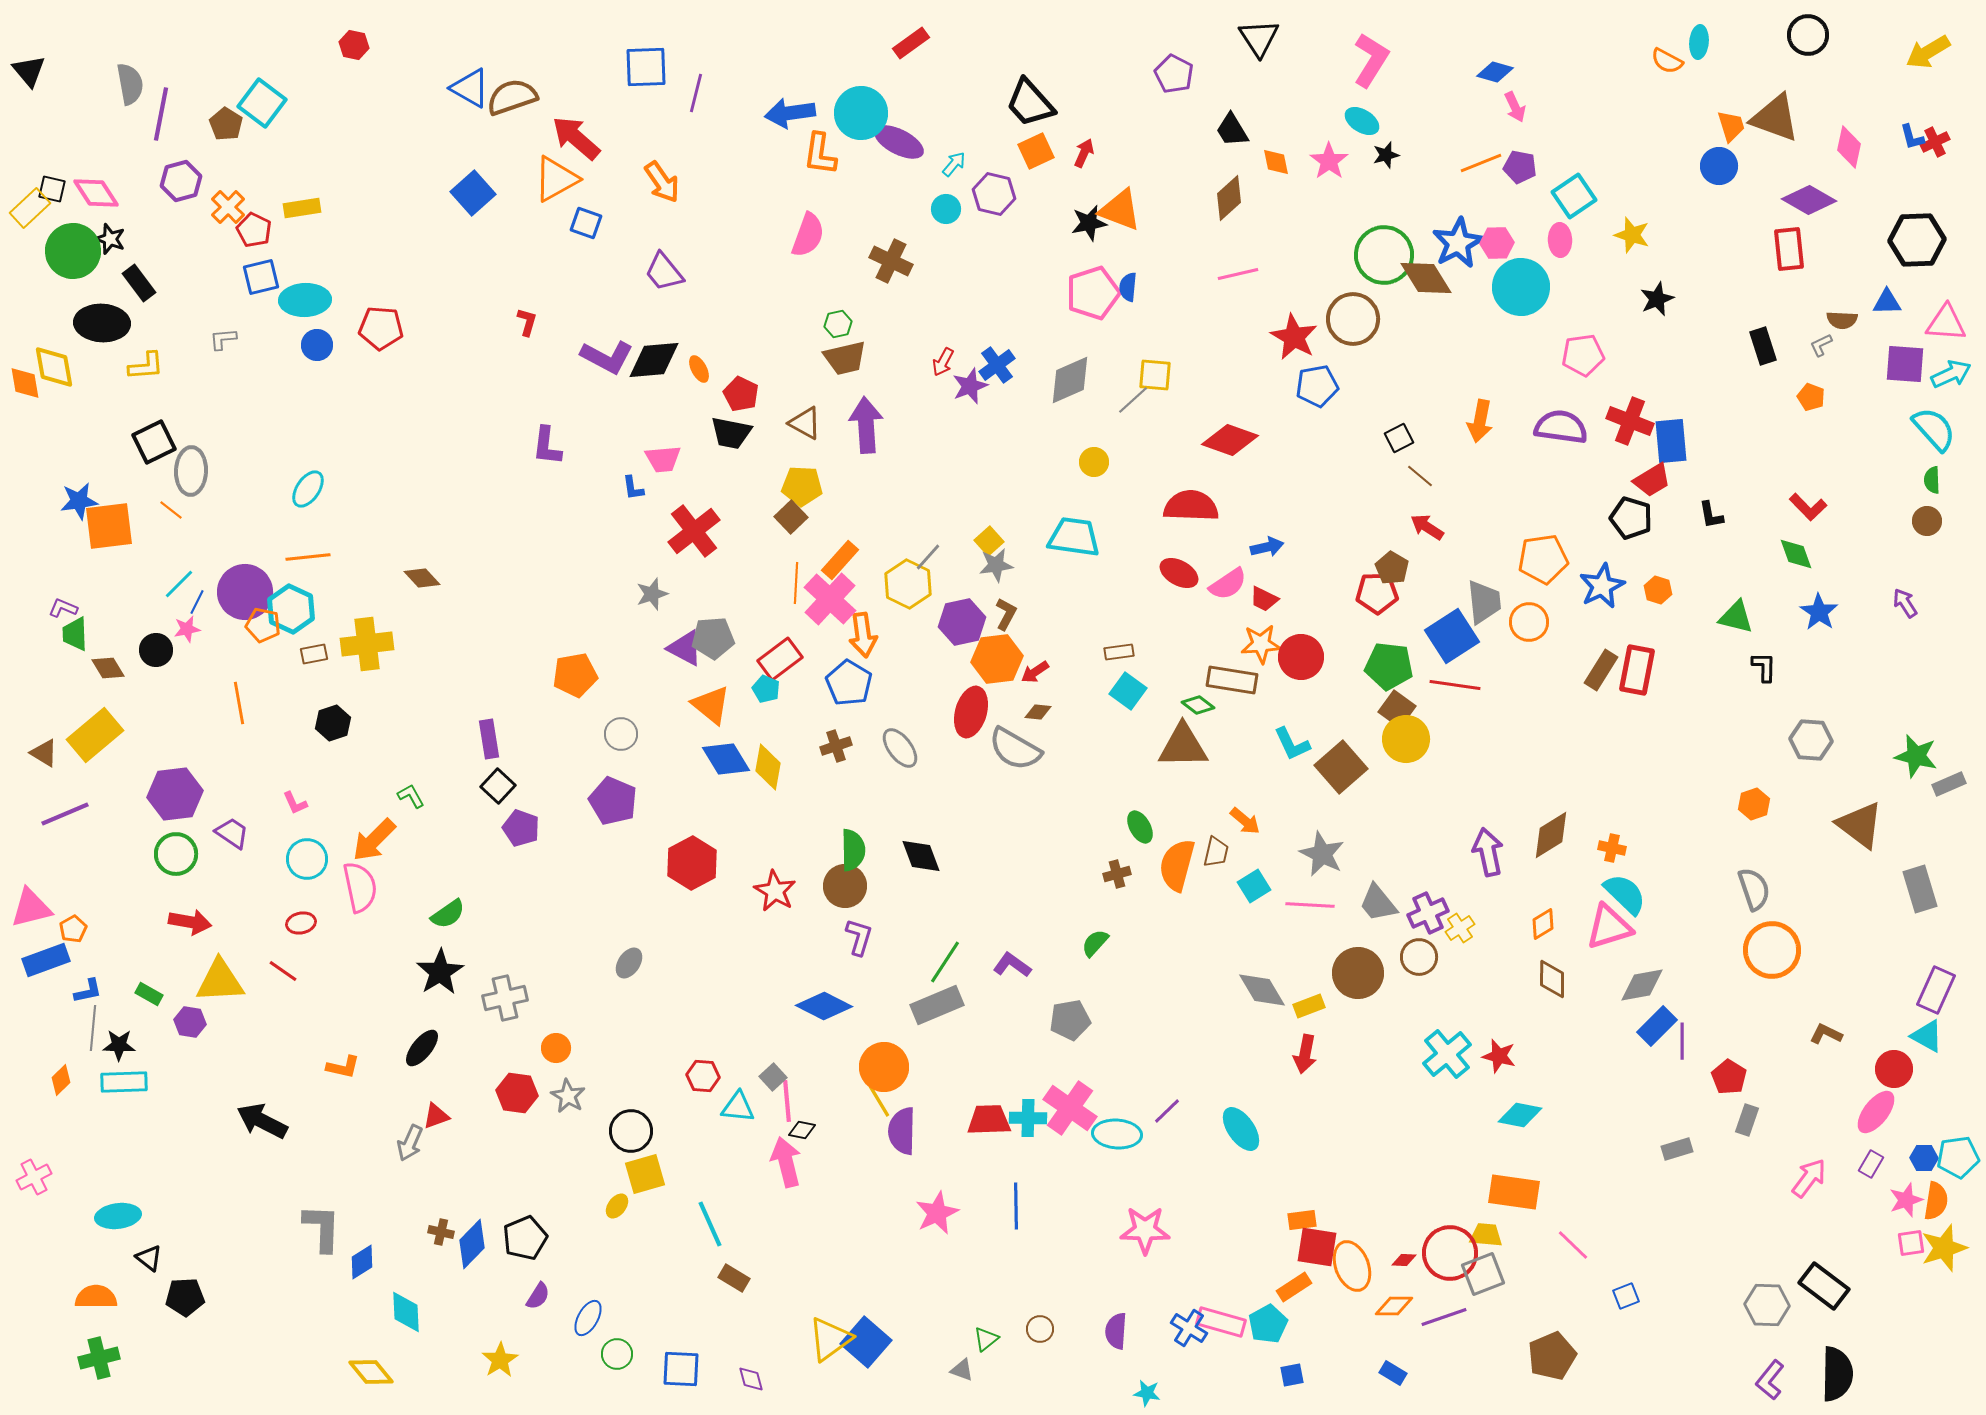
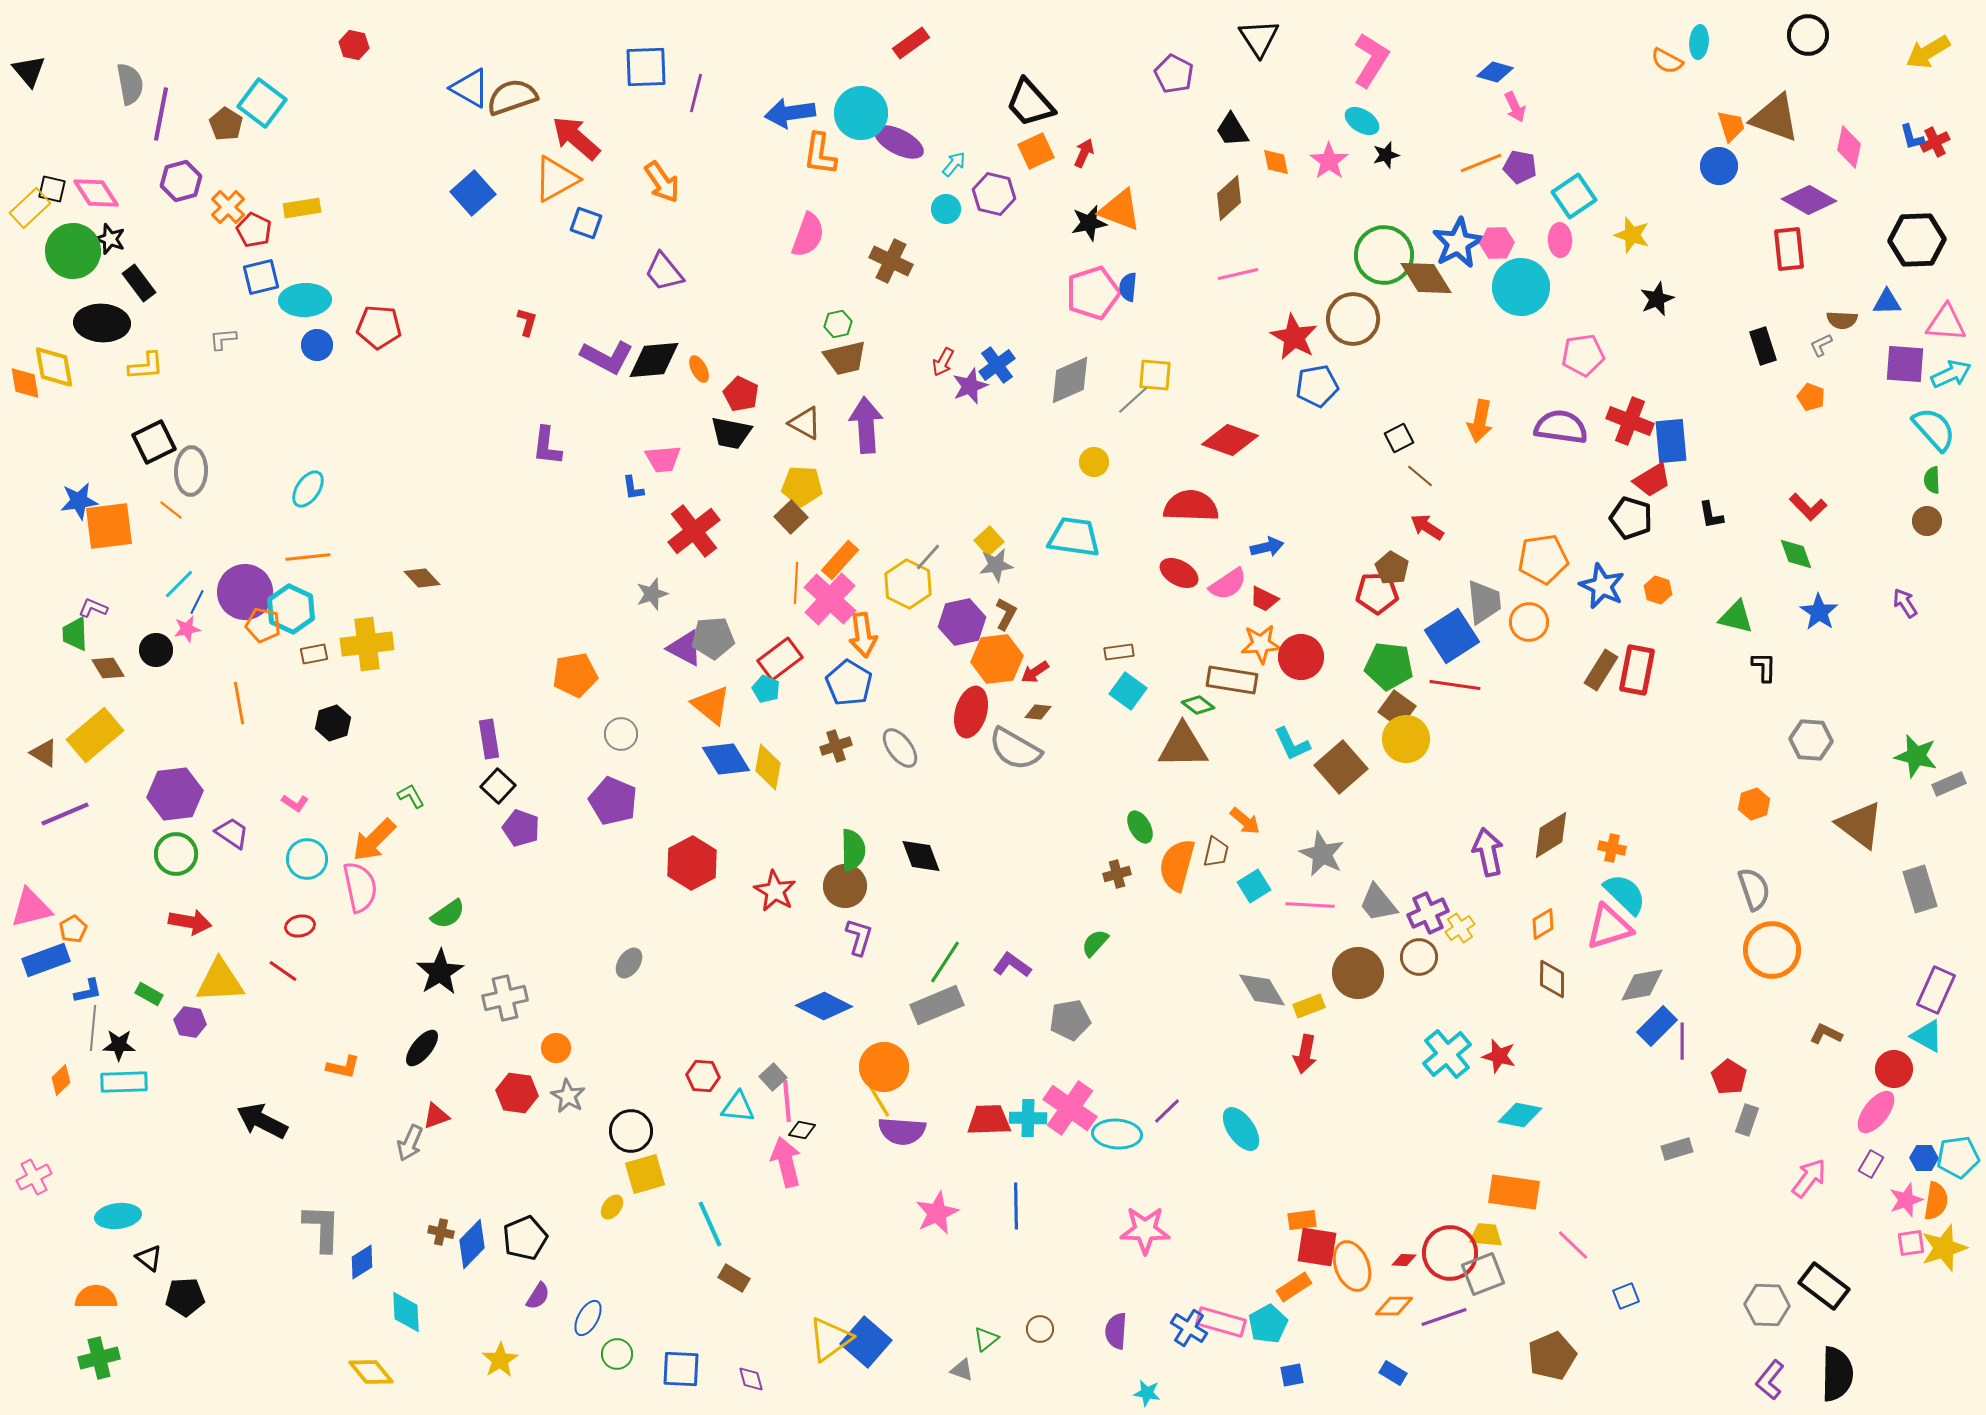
red pentagon at (381, 328): moved 2 px left, 1 px up
blue star at (1602, 586): rotated 21 degrees counterclockwise
purple L-shape at (63, 608): moved 30 px right
pink L-shape at (295, 803): rotated 32 degrees counterclockwise
red ellipse at (301, 923): moved 1 px left, 3 px down
purple semicircle at (902, 1131): rotated 87 degrees counterclockwise
yellow ellipse at (617, 1206): moved 5 px left, 1 px down
